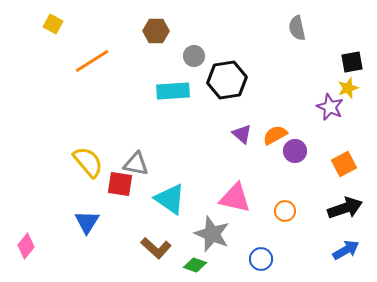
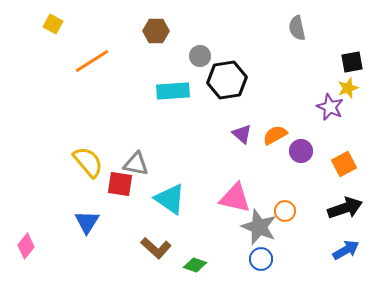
gray circle: moved 6 px right
purple circle: moved 6 px right
gray star: moved 47 px right, 7 px up
